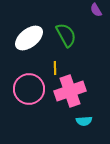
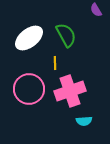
yellow line: moved 5 px up
